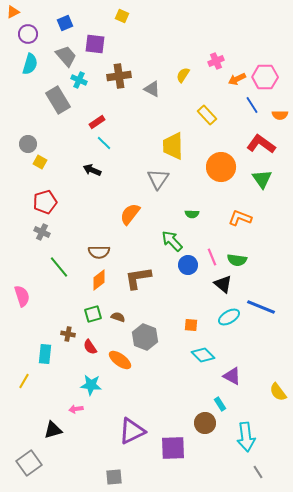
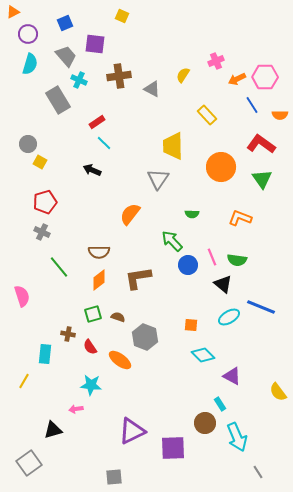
cyan arrow at (246, 437): moved 9 px left; rotated 16 degrees counterclockwise
